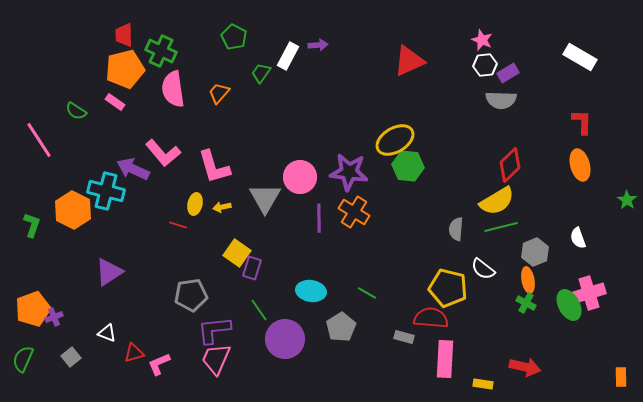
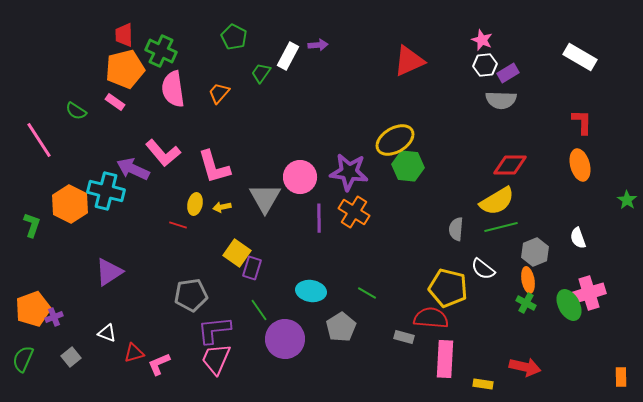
red diamond at (510, 165): rotated 44 degrees clockwise
orange hexagon at (73, 210): moved 3 px left, 6 px up
